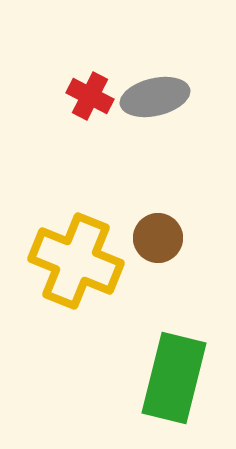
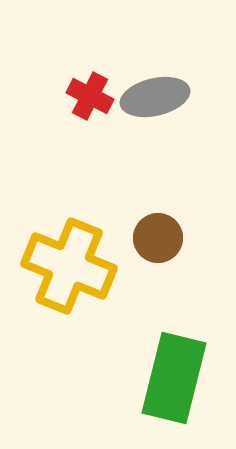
yellow cross: moved 7 px left, 5 px down
